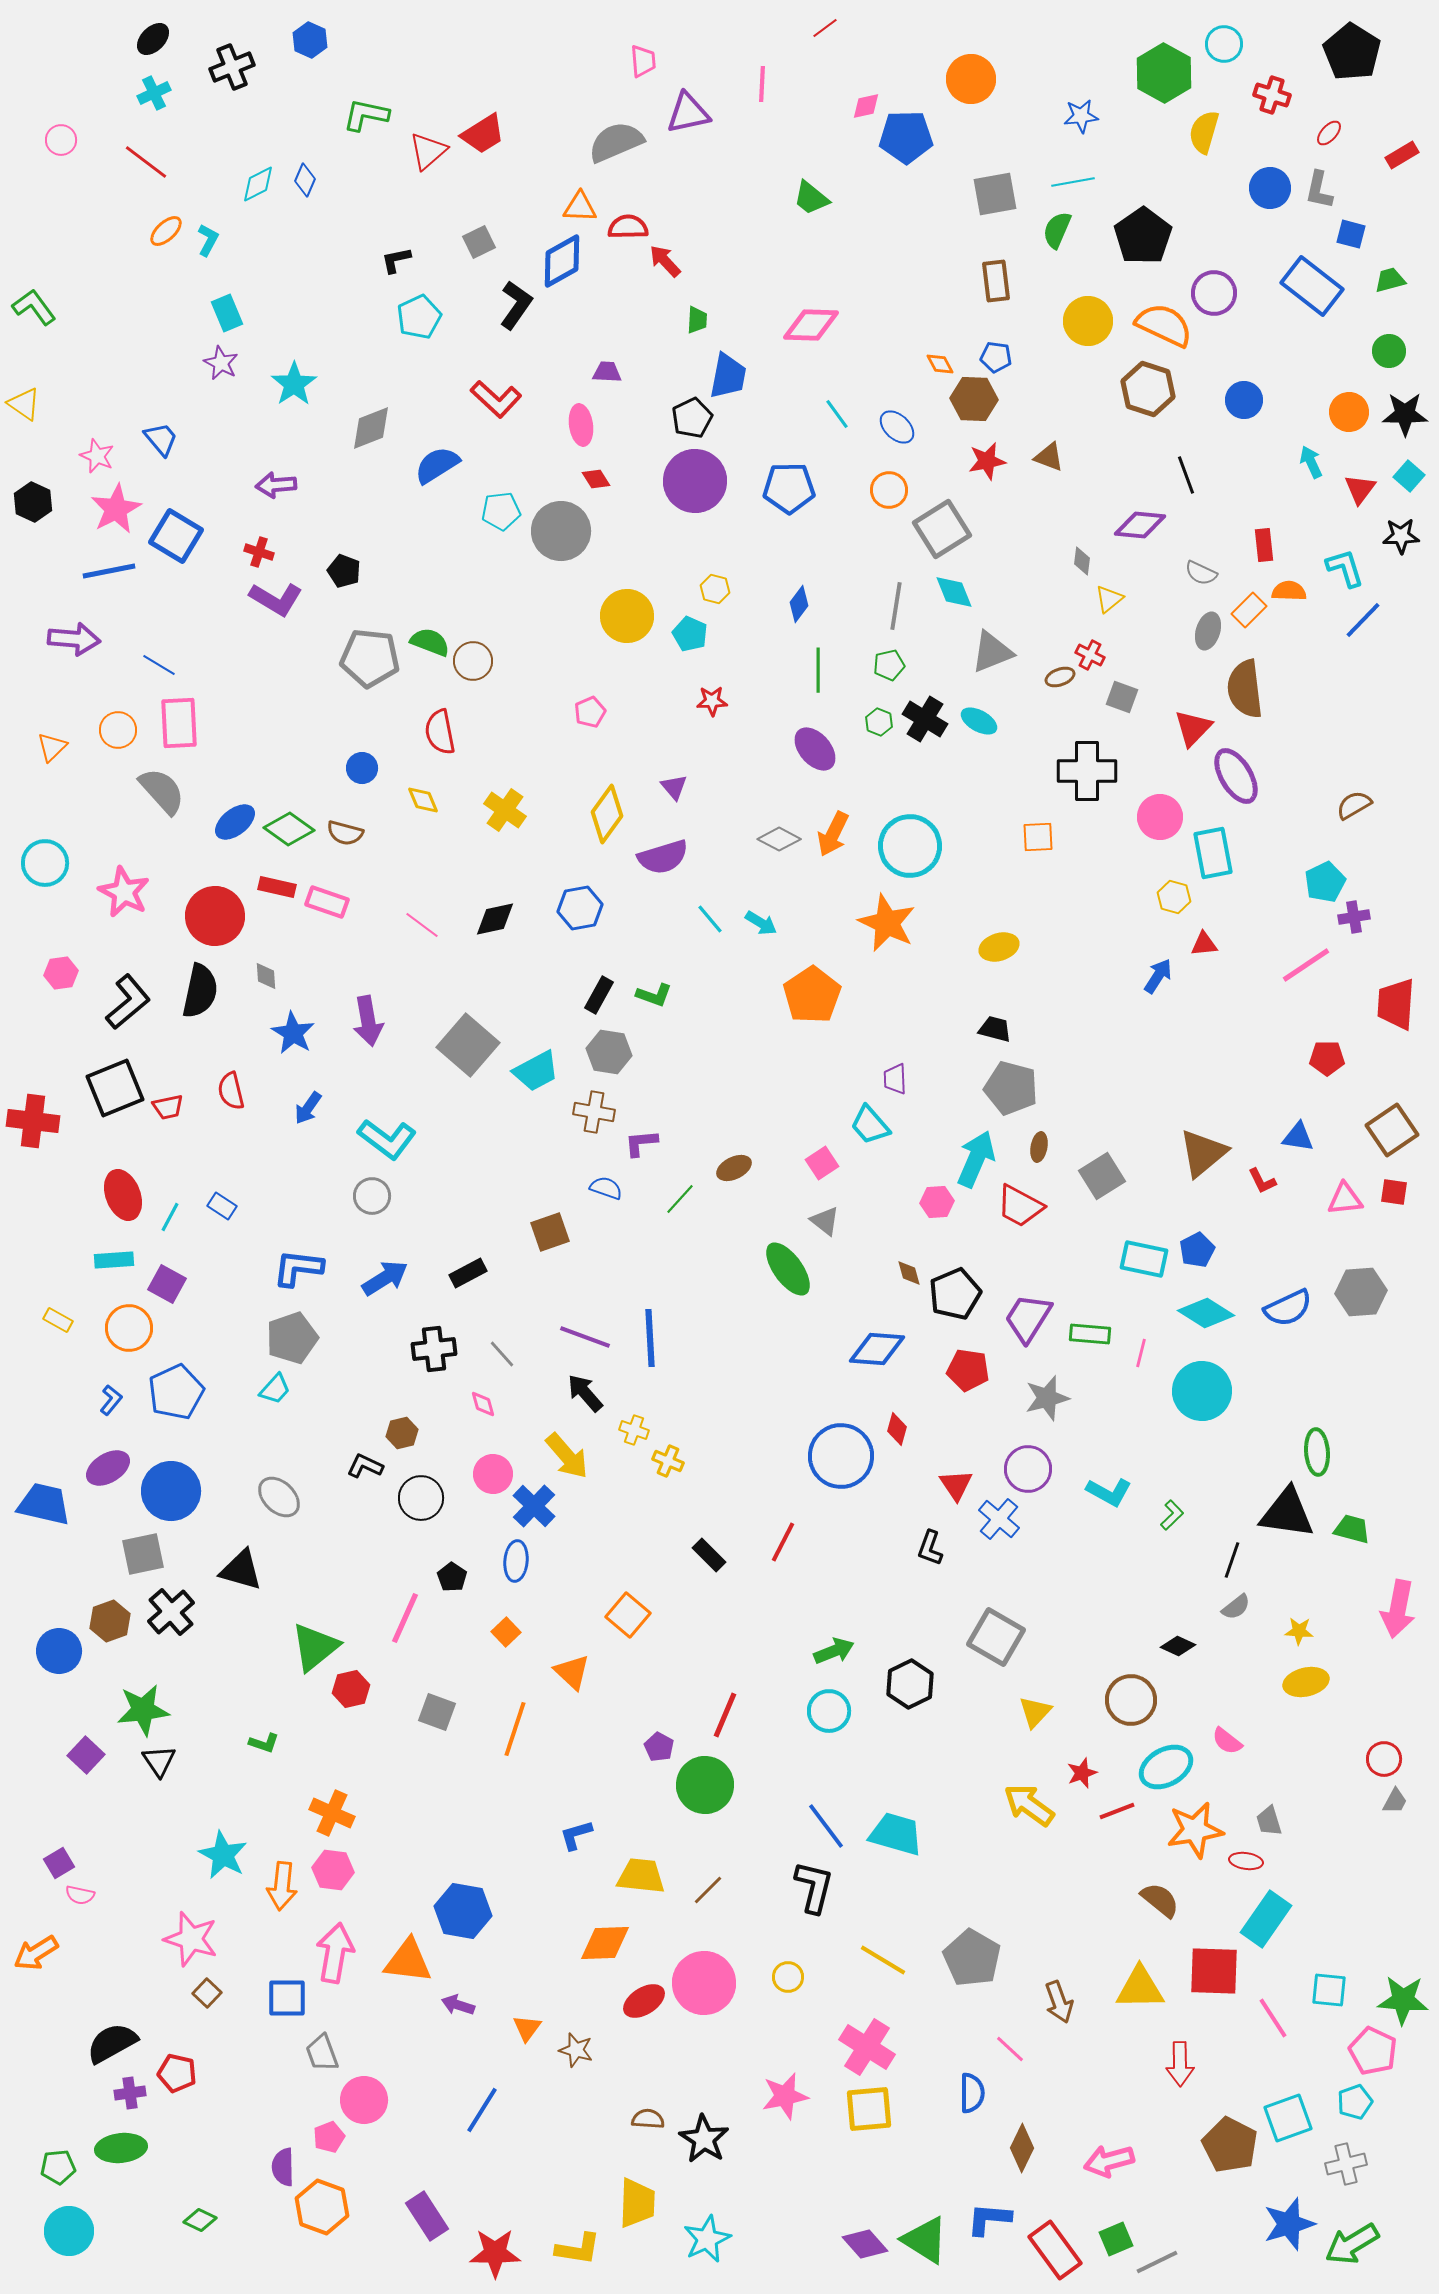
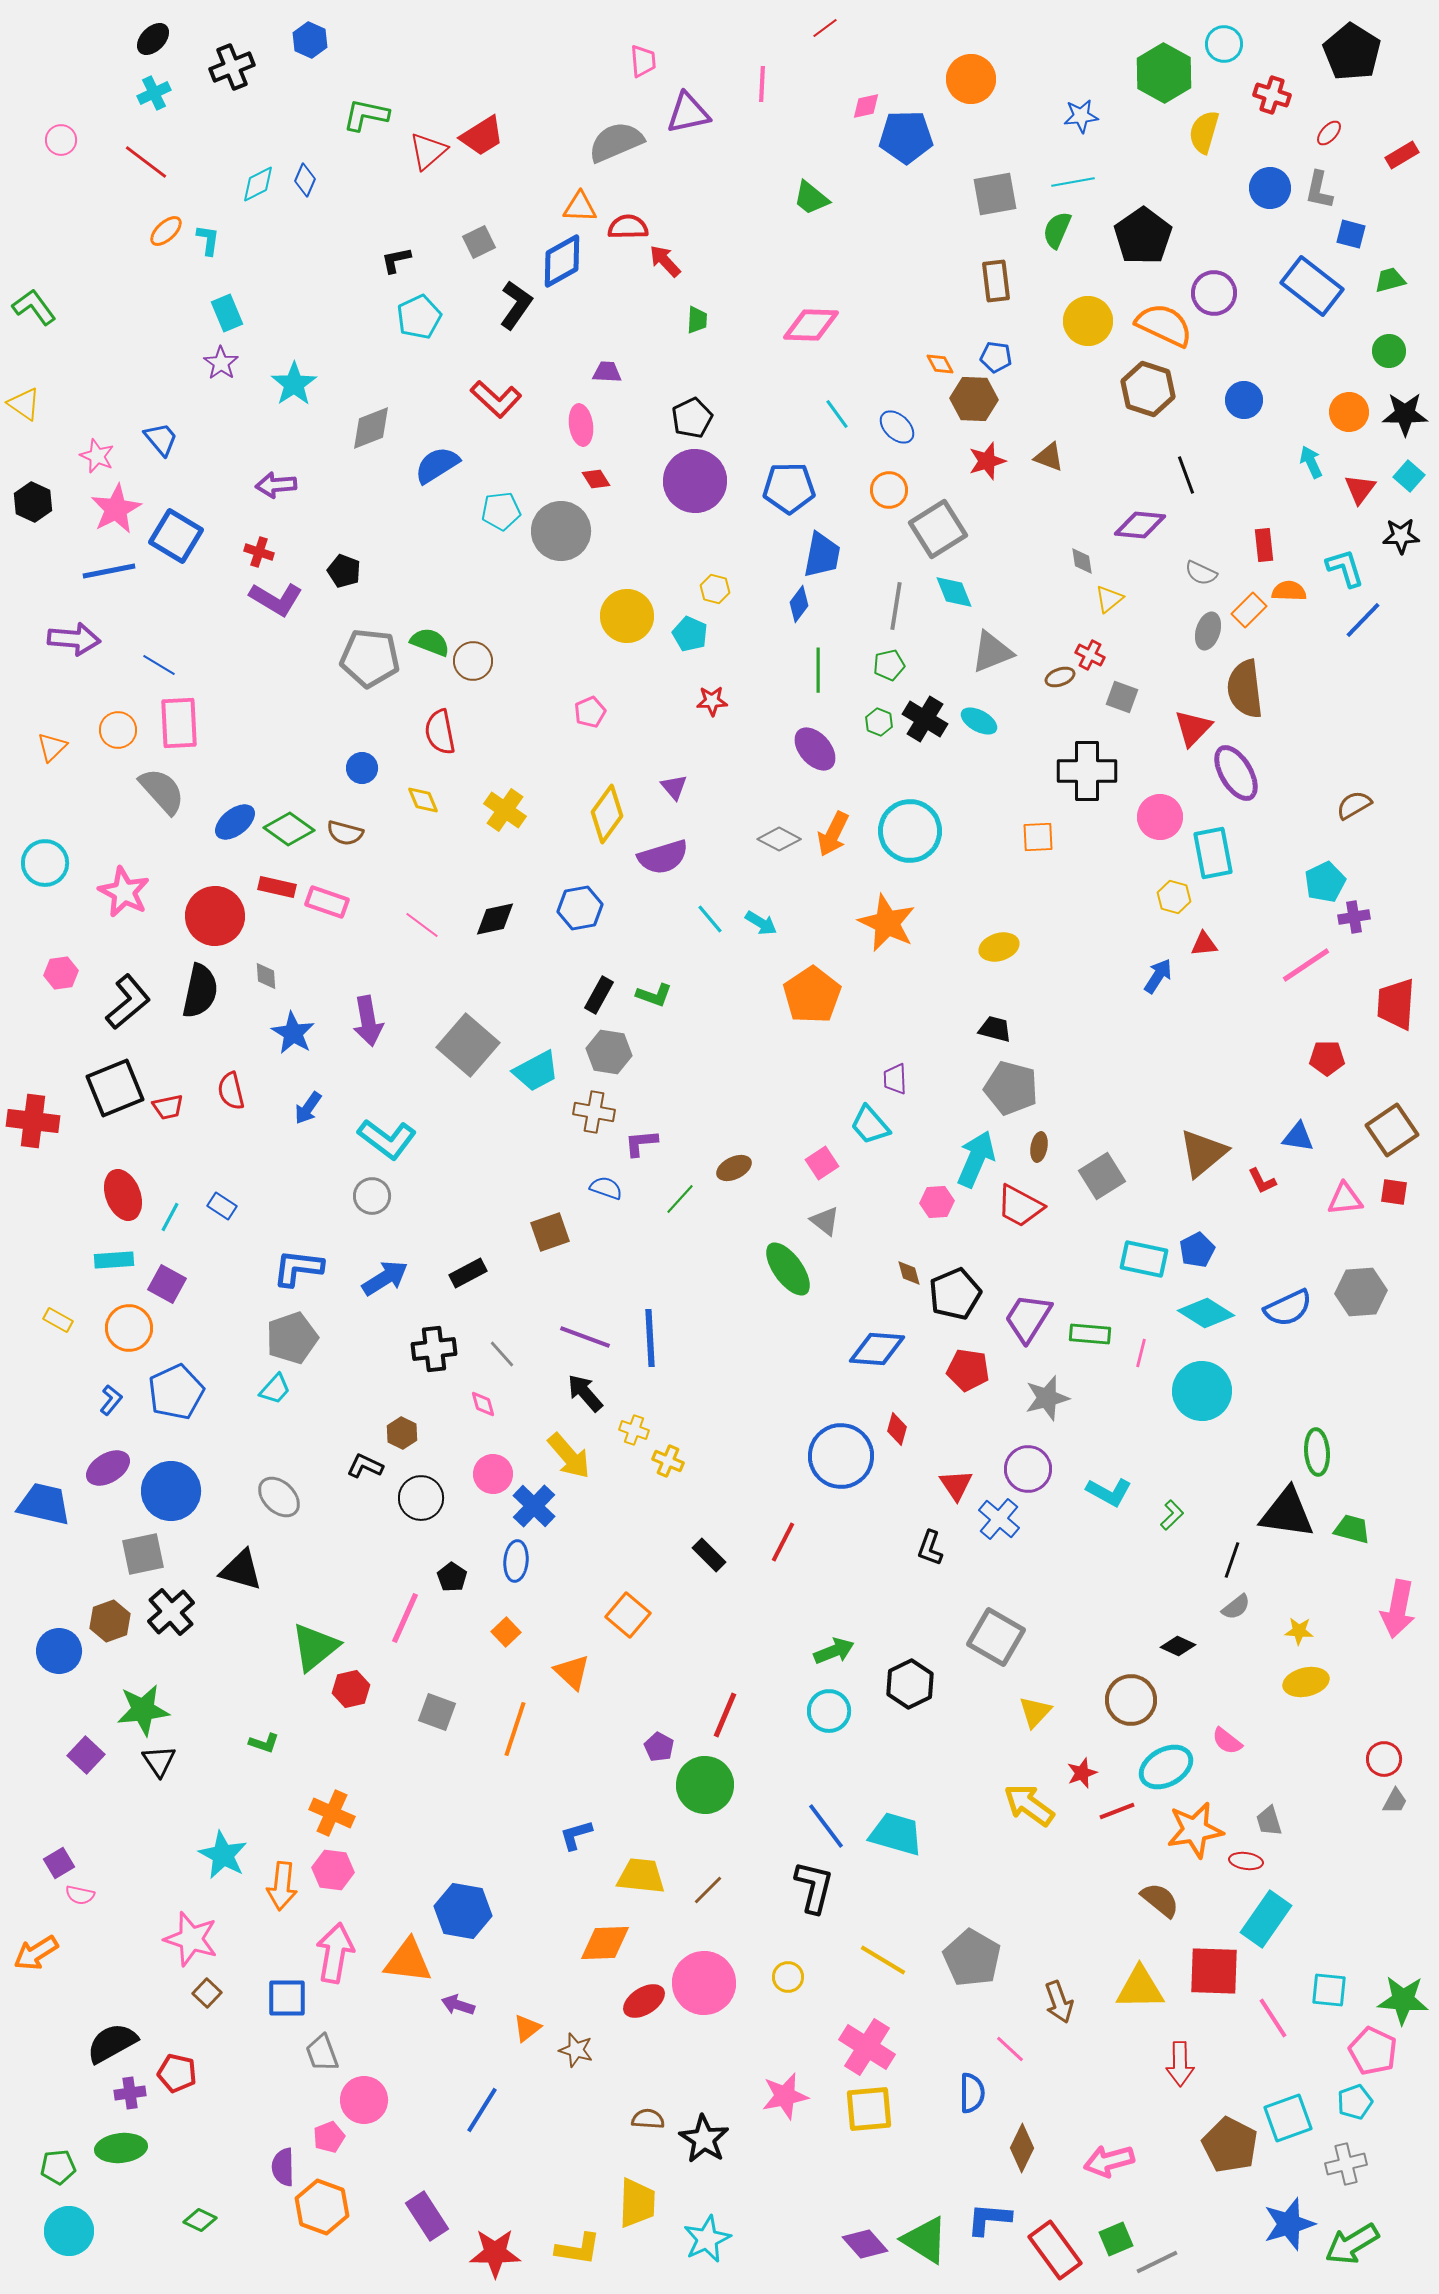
red trapezoid at (483, 134): moved 1 px left, 2 px down
cyan L-shape at (208, 240): rotated 20 degrees counterclockwise
purple star at (221, 363): rotated 8 degrees clockwise
blue trapezoid at (728, 376): moved 94 px right, 179 px down
red star at (987, 461): rotated 6 degrees counterclockwise
gray square at (942, 529): moved 4 px left
gray diamond at (1082, 561): rotated 16 degrees counterclockwise
purple ellipse at (1236, 776): moved 3 px up
cyan circle at (910, 846): moved 15 px up
brown hexagon at (402, 1433): rotated 20 degrees counterclockwise
yellow arrow at (567, 1456): moved 2 px right
orange triangle at (527, 2028): rotated 16 degrees clockwise
